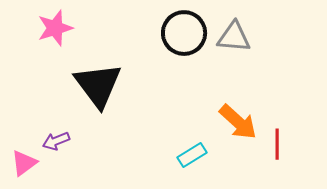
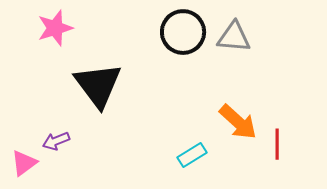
black circle: moved 1 px left, 1 px up
